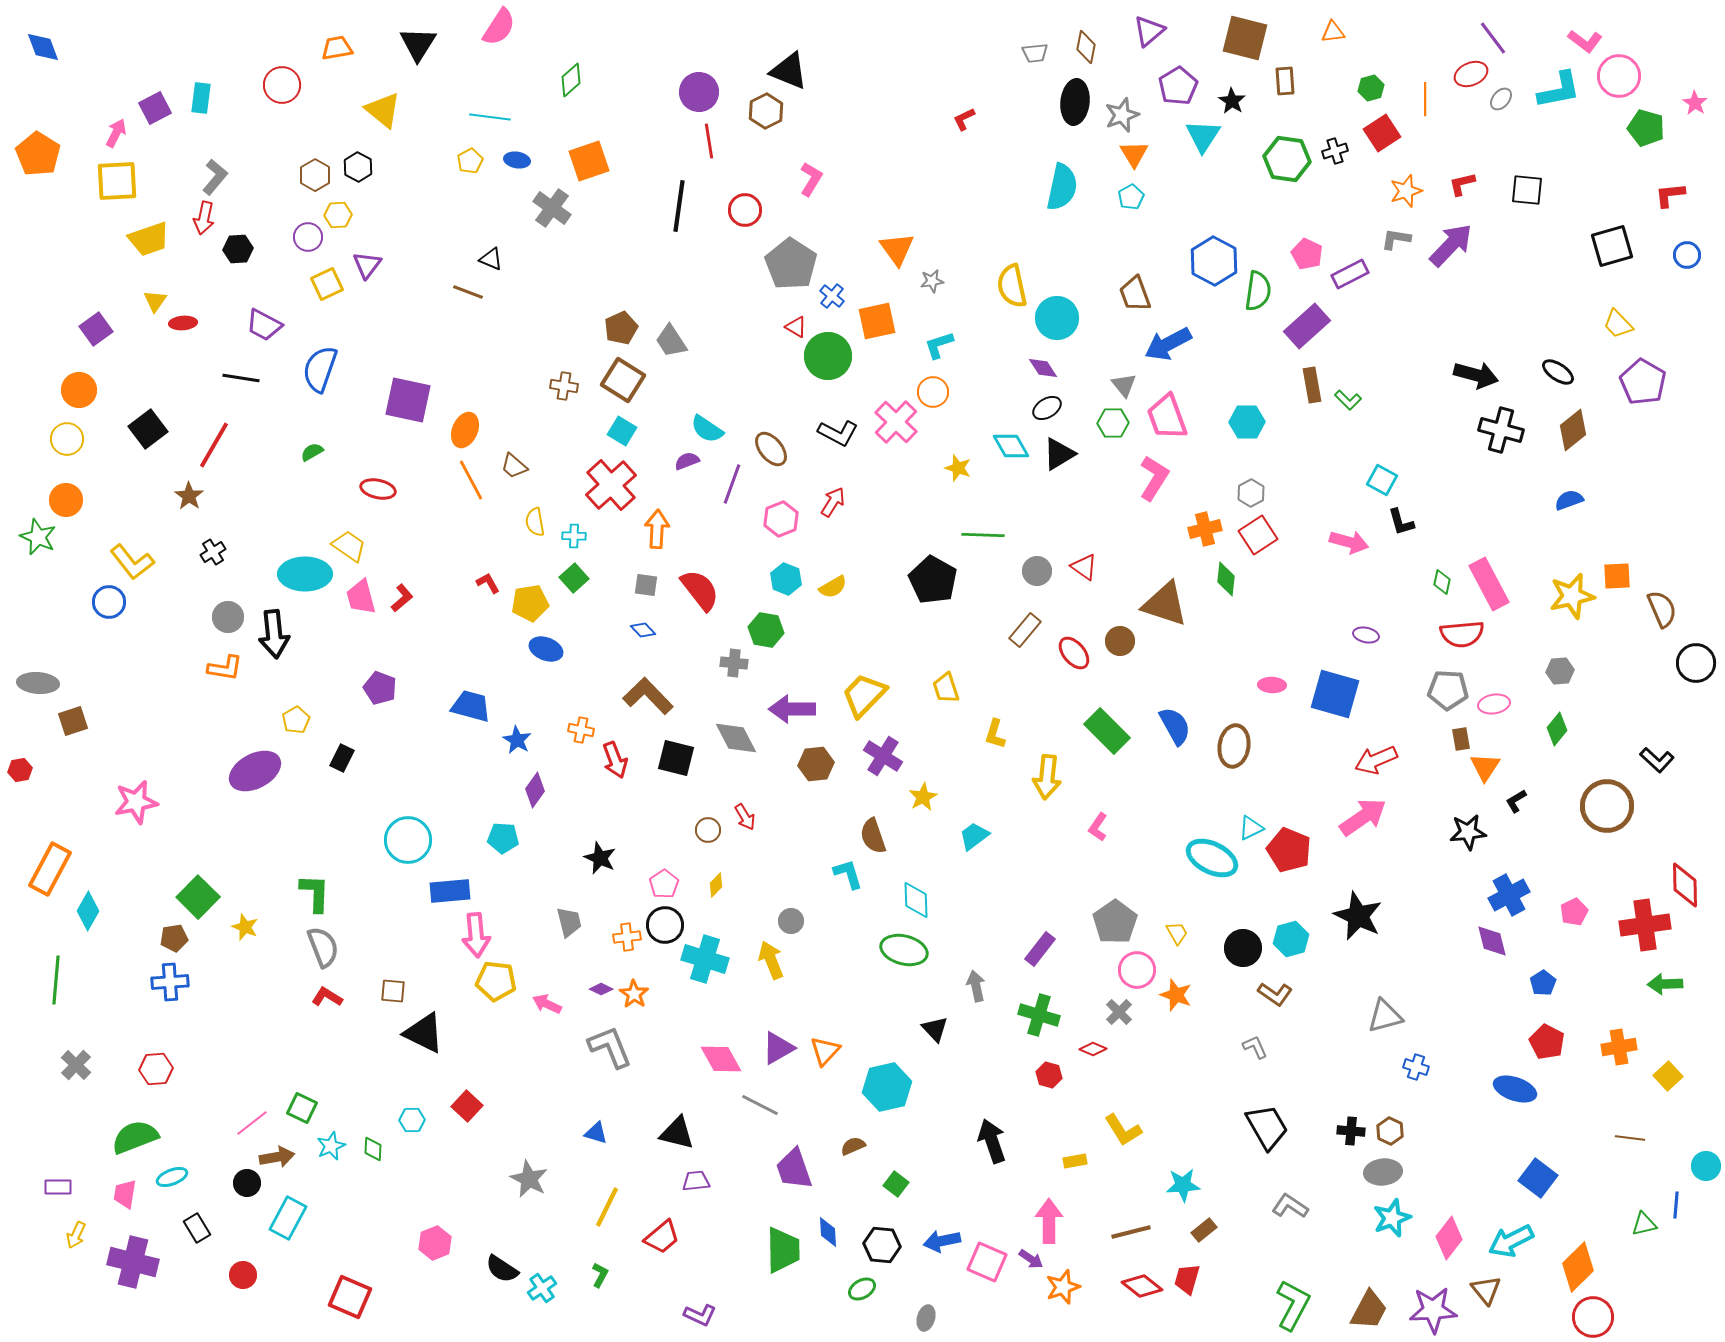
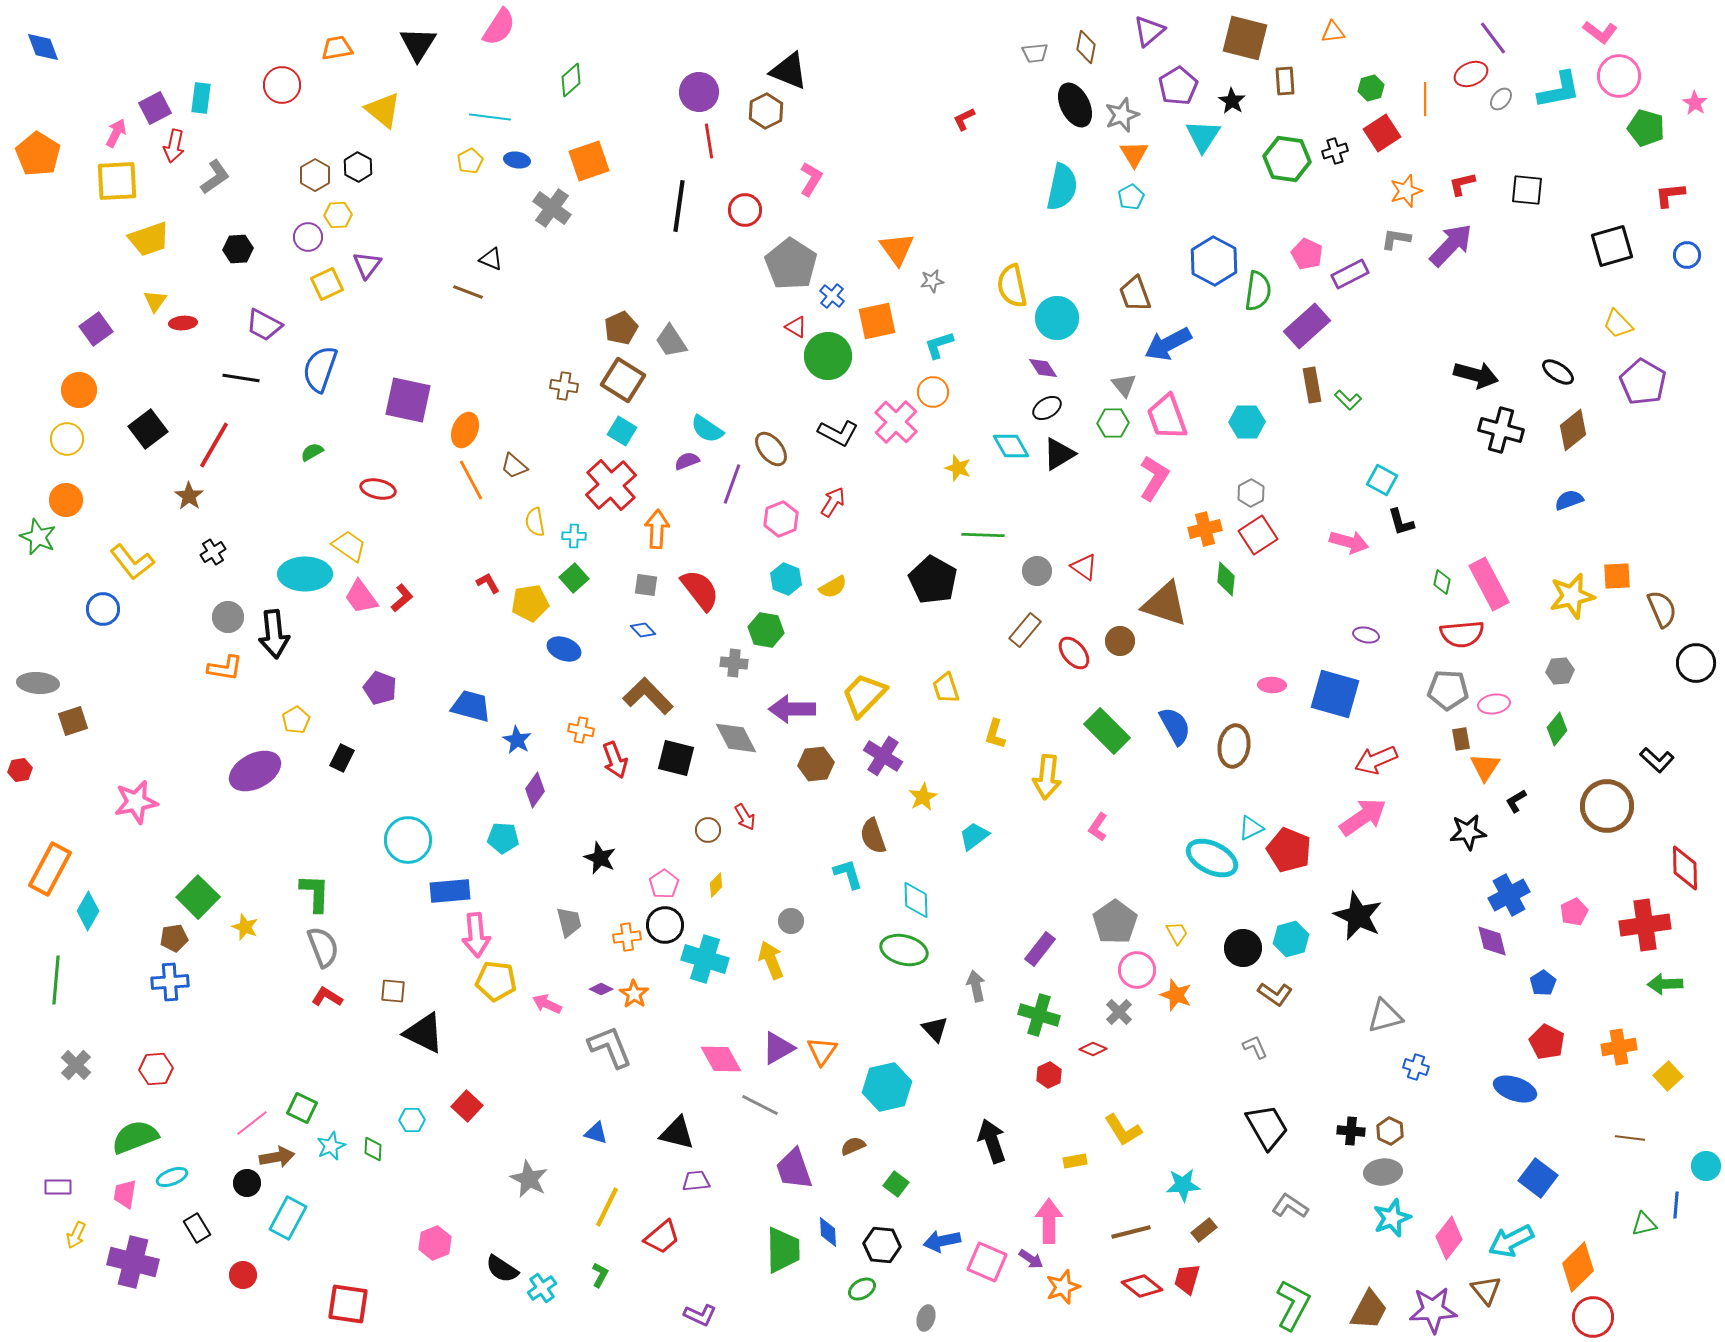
pink L-shape at (1585, 41): moved 15 px right, 9 px up
black ellipse at (1075, 102): moved 3 px down; rotated 33 degrees counterclockwise
gray L-shape at (215, 177): rotated 15 degrees clockwise
red arrow at (204, 218): moved 30 px left, 72 px up
pink trapezoid at (361, 597): rotated 21 degrees counterclockwise
blue circle at (109, 602): moved 6 px left, 7 px down
blue ellipse at (546, 649): moved 18 px right
red diamond at (1685, 885): moved 17 px up
orange triangle at (825, 1051): moved 3 px left; rotated 8 degrees counterclockwise
red hexagon at (1049, 1075): rotated 20 degrees clockwise
red square at (350, 1297): moved 2 px left, 7 px down; rotated 15 degrees counterclockwise
